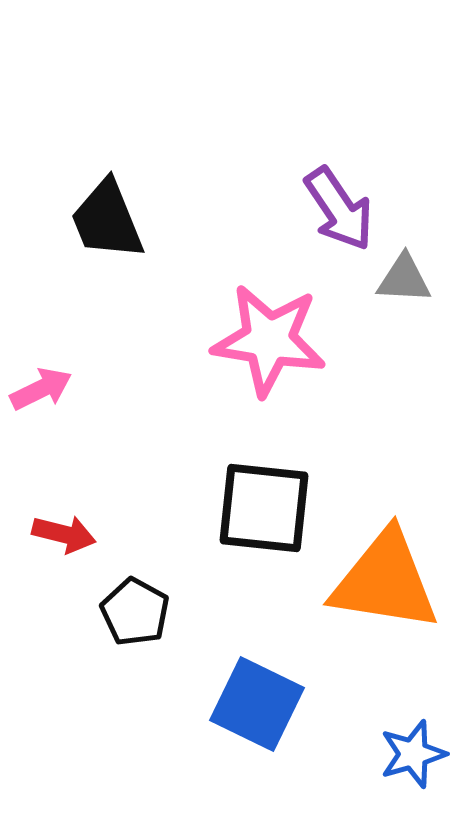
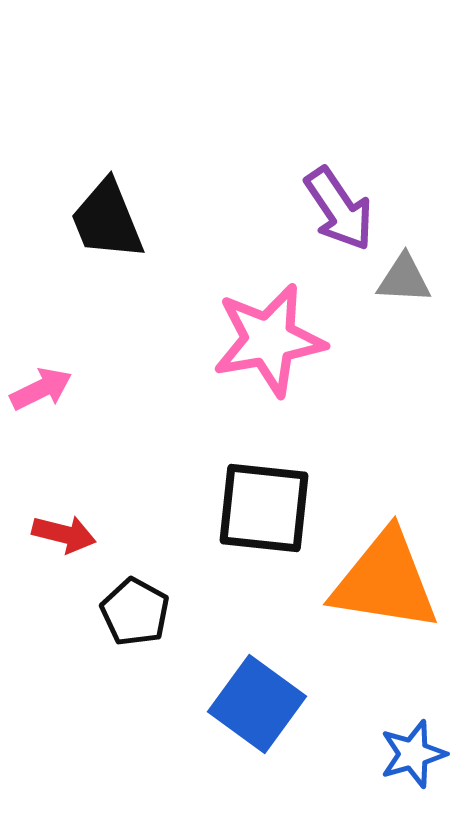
pink star: rotated 19 degrees counterclockwise
blue square: rotated 10 degrees clockwise
